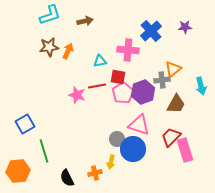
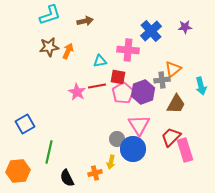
pink star: moved 3 px up; rotated 12 degrees clockwise
pink triangle: rotated 40 degrees clockwise
green line: moved 5 px right, 1 px down; rotated 30 degrees clockwise
